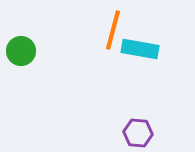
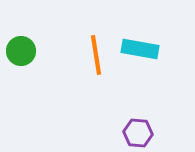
orange line: moved 17 px left, 25 px down; rotated 24 degrees counterclockwise
